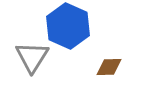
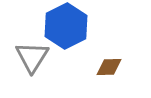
blue hexagon: moved 2 px left; rotated 9 degrees clockwise
